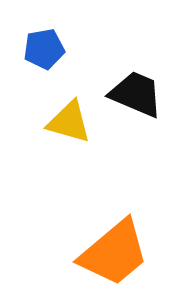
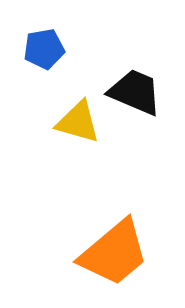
black trapezoid: moved 1 px left, 2 px up
yellow triangle: moved 9 px right
